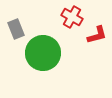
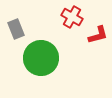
red L-shape: moved 1 px right
green circle: moved 2 px left, 5 px down
